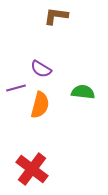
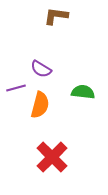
red cross: moved 20 px right, 12 px up; rotated 8 degrees clockwise
